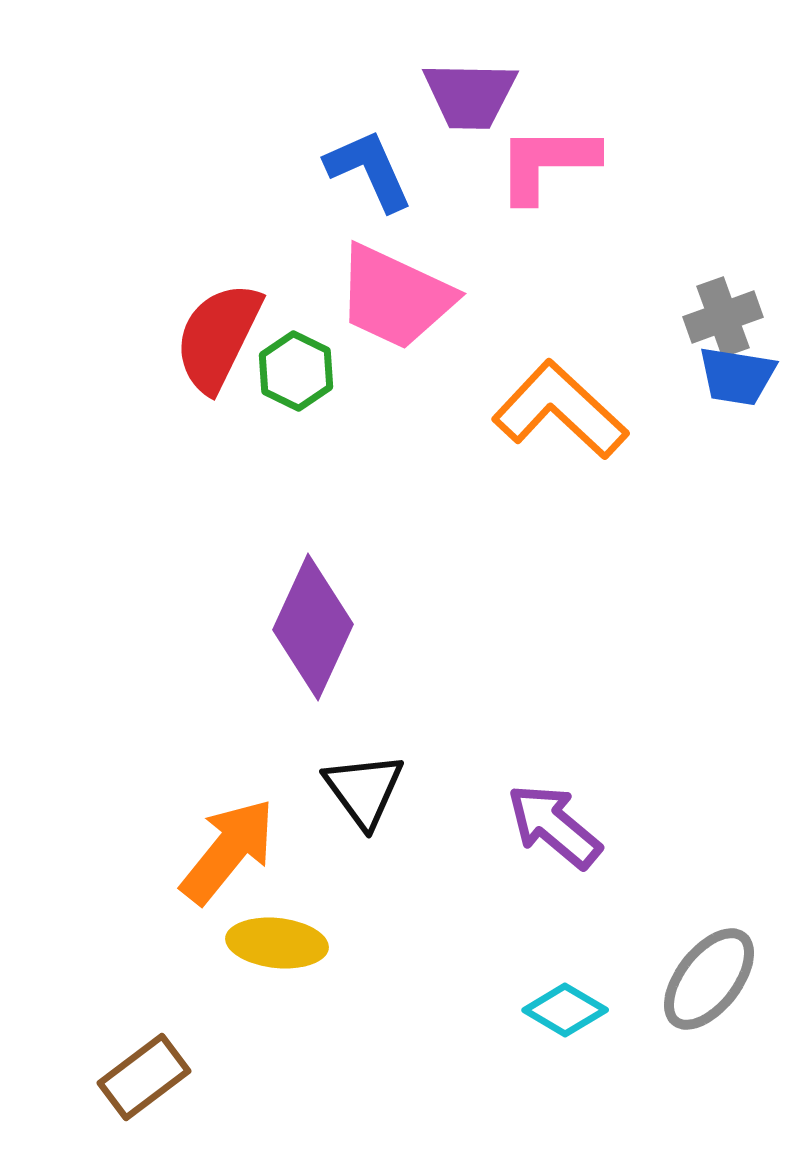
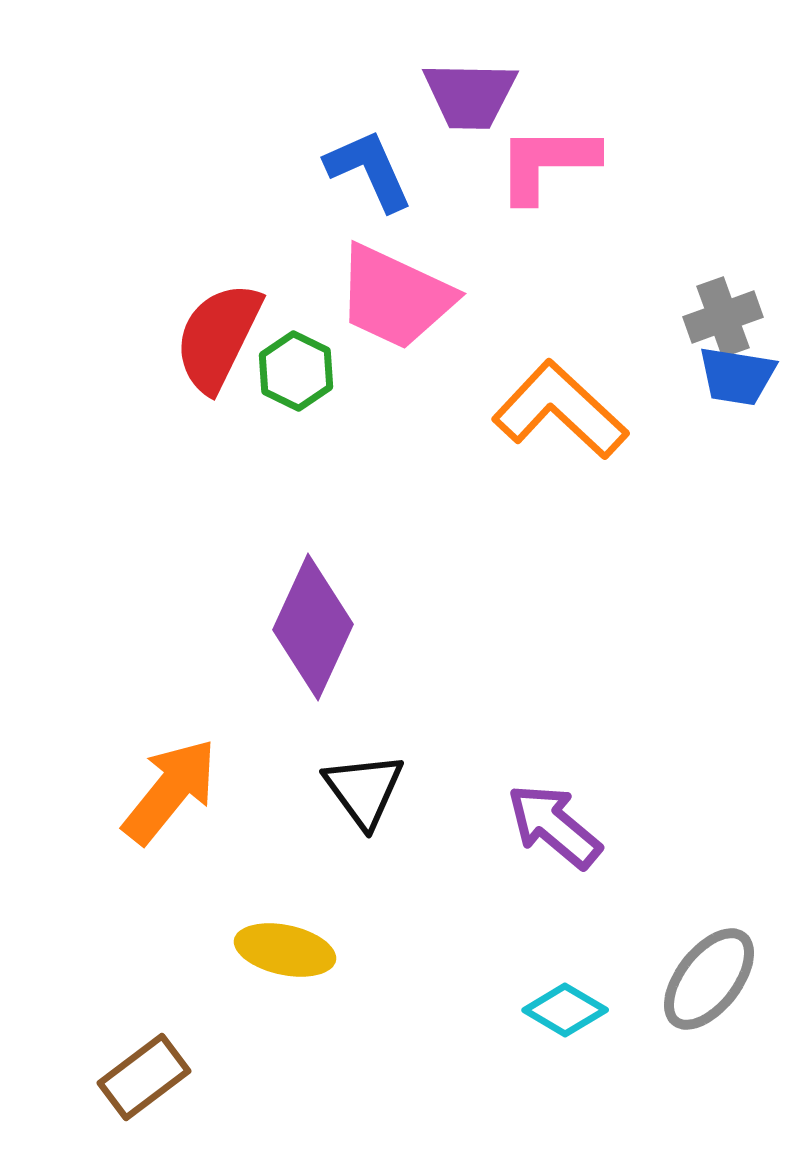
orange arrow: moved 58 px left, 60 px up
yellow ellipse: moved 8 px right, 7 px down; rotated 6 degrees clockwise
